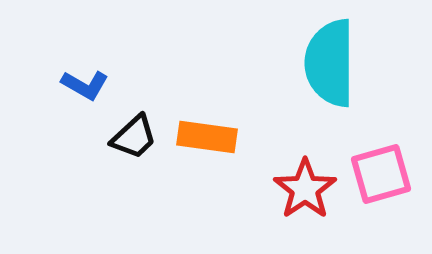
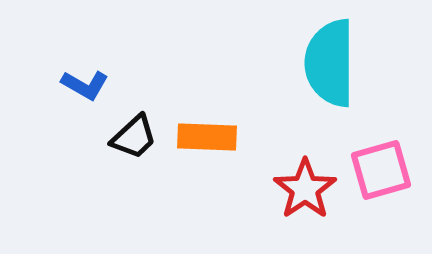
orange rectangle: rotated 6 degrees counterclockwise
pink square: moved 4 px up
